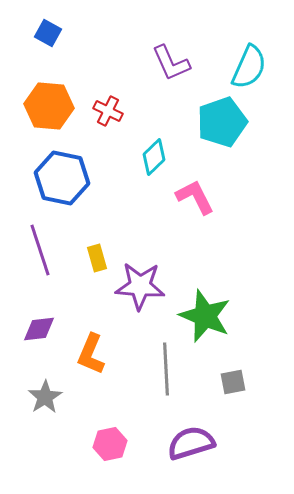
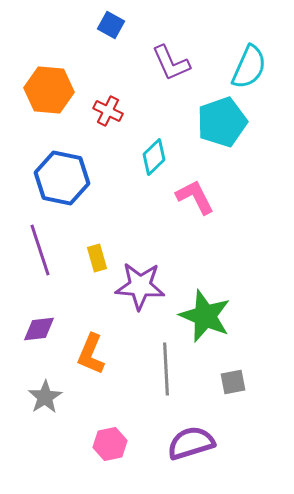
blue square: moved 63 px right, 8 px up
orange hexagon: moved 16 px up
